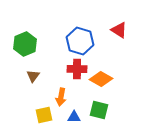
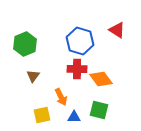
red triangle: moved 2 px left
orange diamond: rotated 25 degrees clockwise
orange arrow: rotated 36 degrees counterclockwise
yellow square: moved 2 px left
